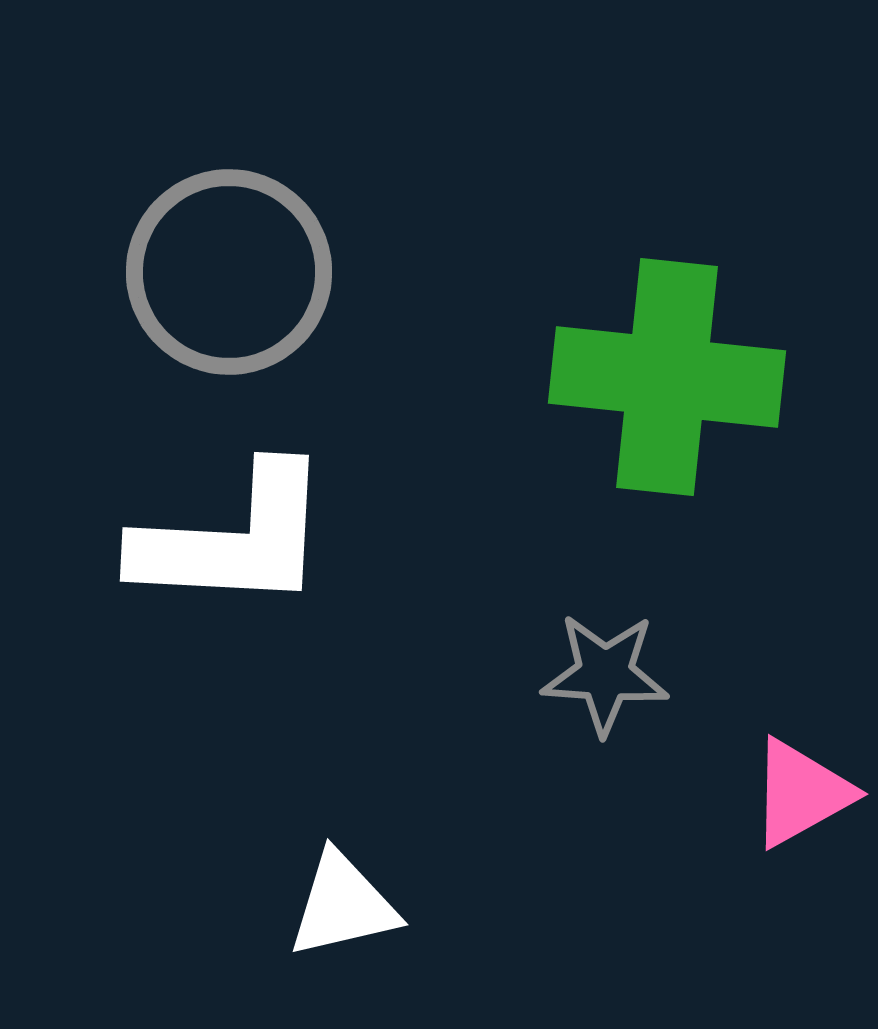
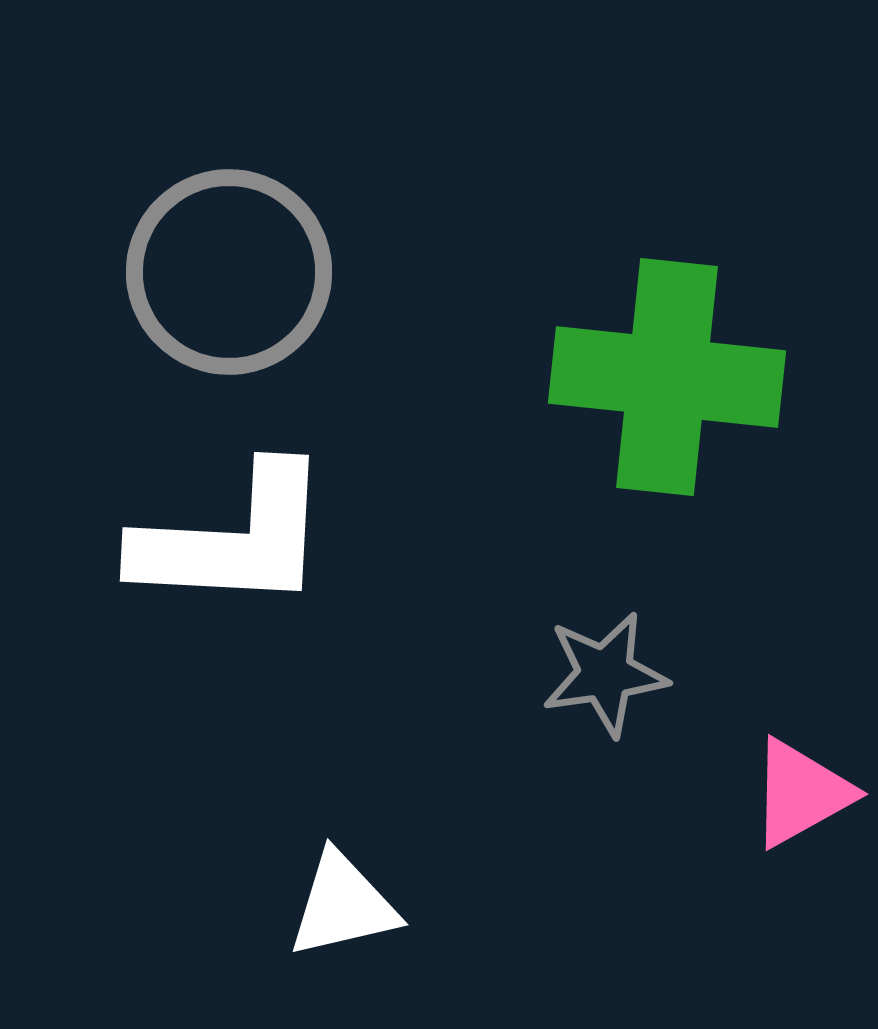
gray star: rotated 12 degrees counterclockwise
